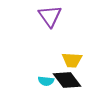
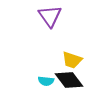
yellow trapezoid: rotated 15 degrees clockwise
black diamond: moved 2 px right
